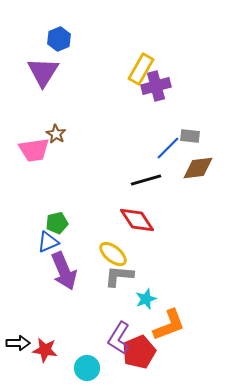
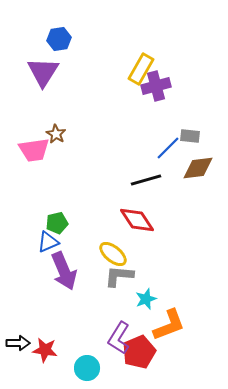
blue hexagon: rotated 15 degrees clockwise
